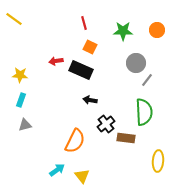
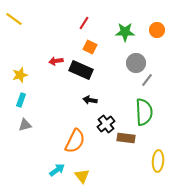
red line: rotated 48 degrees clockwise
green star: moved 2 px right, 1 px down
yellow star: rotated 21 degrees counterclockwise
